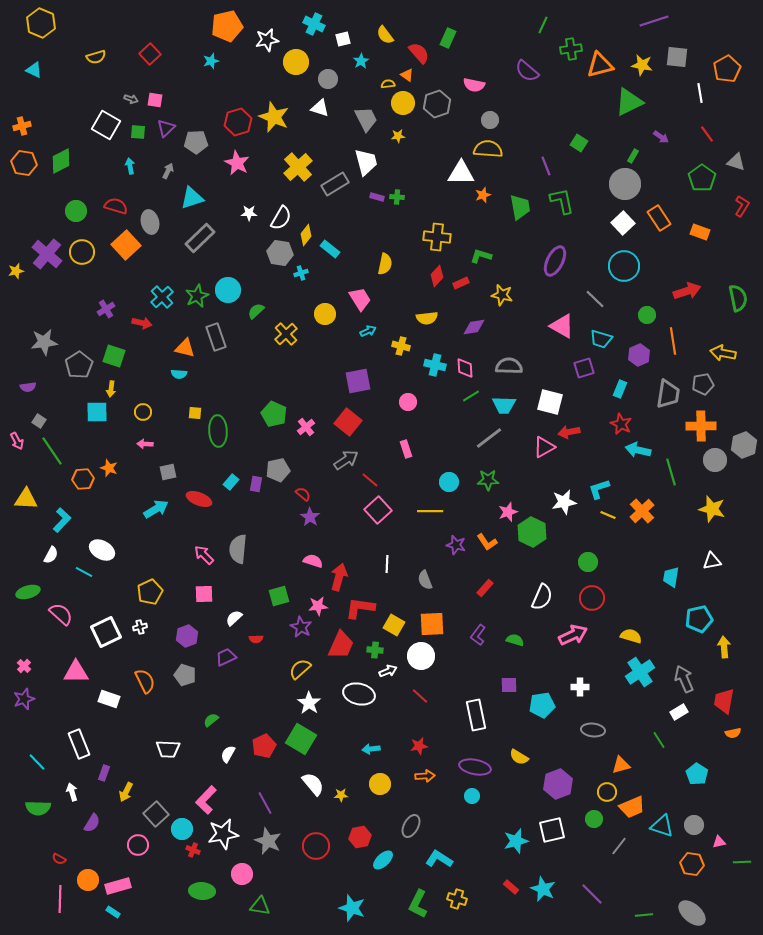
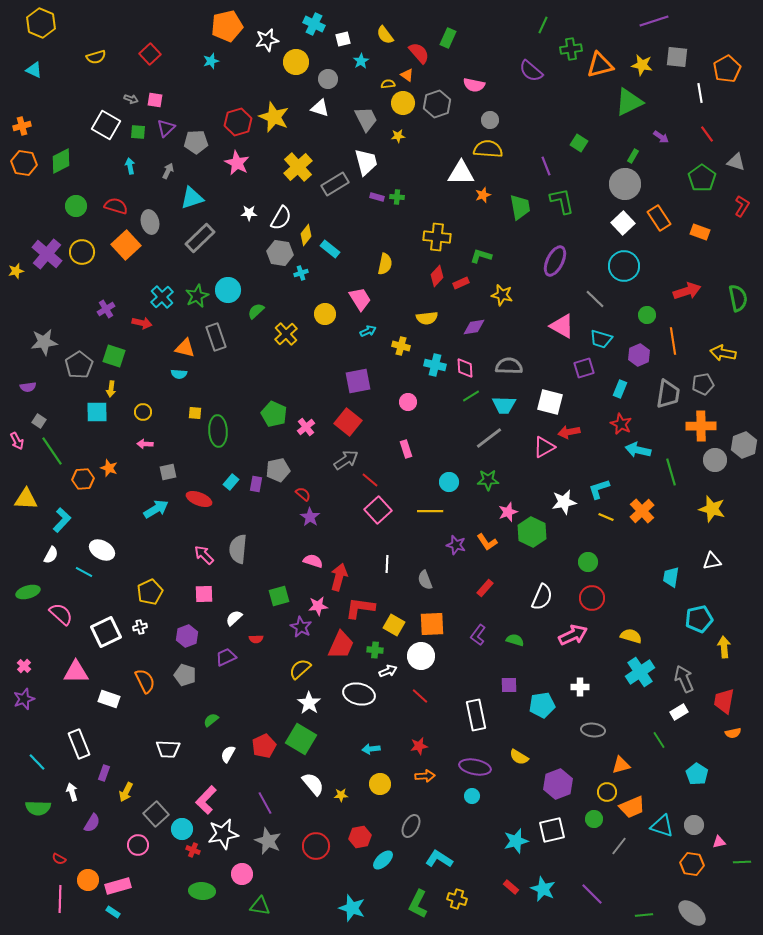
purple semicircle at (527, 71): moved 4 px right
green circle at (76, 211): moved 5 px up
yellow line at (608, 515): moved 2 px left, 2 px down
